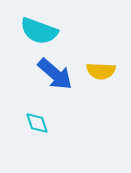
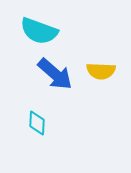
cyan diamond: rotated 20 degrees clockwise
